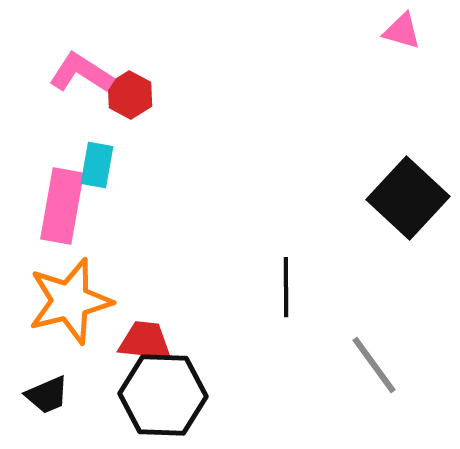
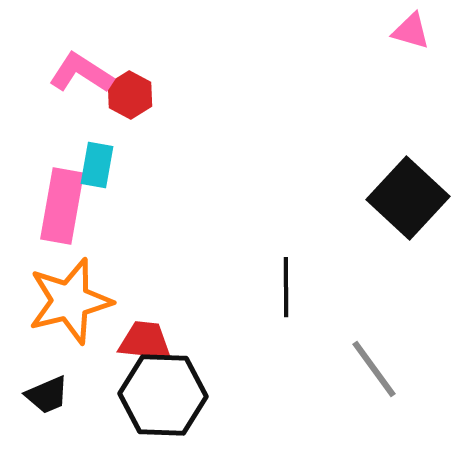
pink triangle: moved 9 px right
gray line: moved 4 px down
